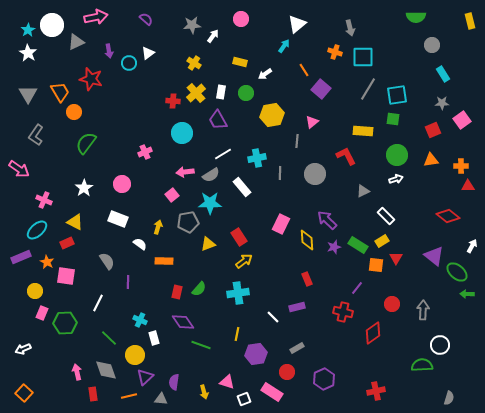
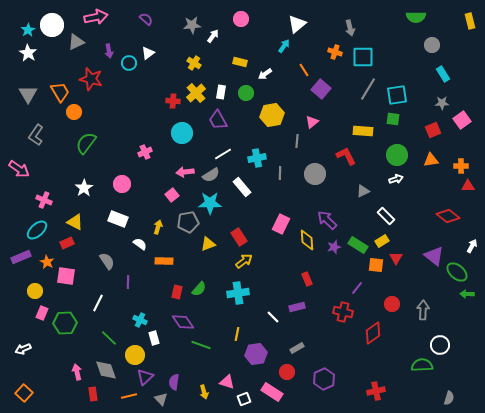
gray triangle at (161, 399): rotated 40 degrees clockwise
